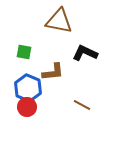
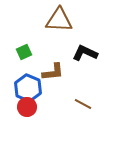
brown triangle: moved 1 px up; rotated 8 degrees counterclockwise
green square: rotated 35 degrees counterclockwise
brown line: moved 1 px right, 1 px up
